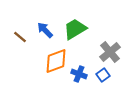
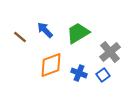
green trapezoid: moved 3 px right, 4 px down
orange diamond: moved 5 px left, 4 px down
blue cross: moved 1 px up
